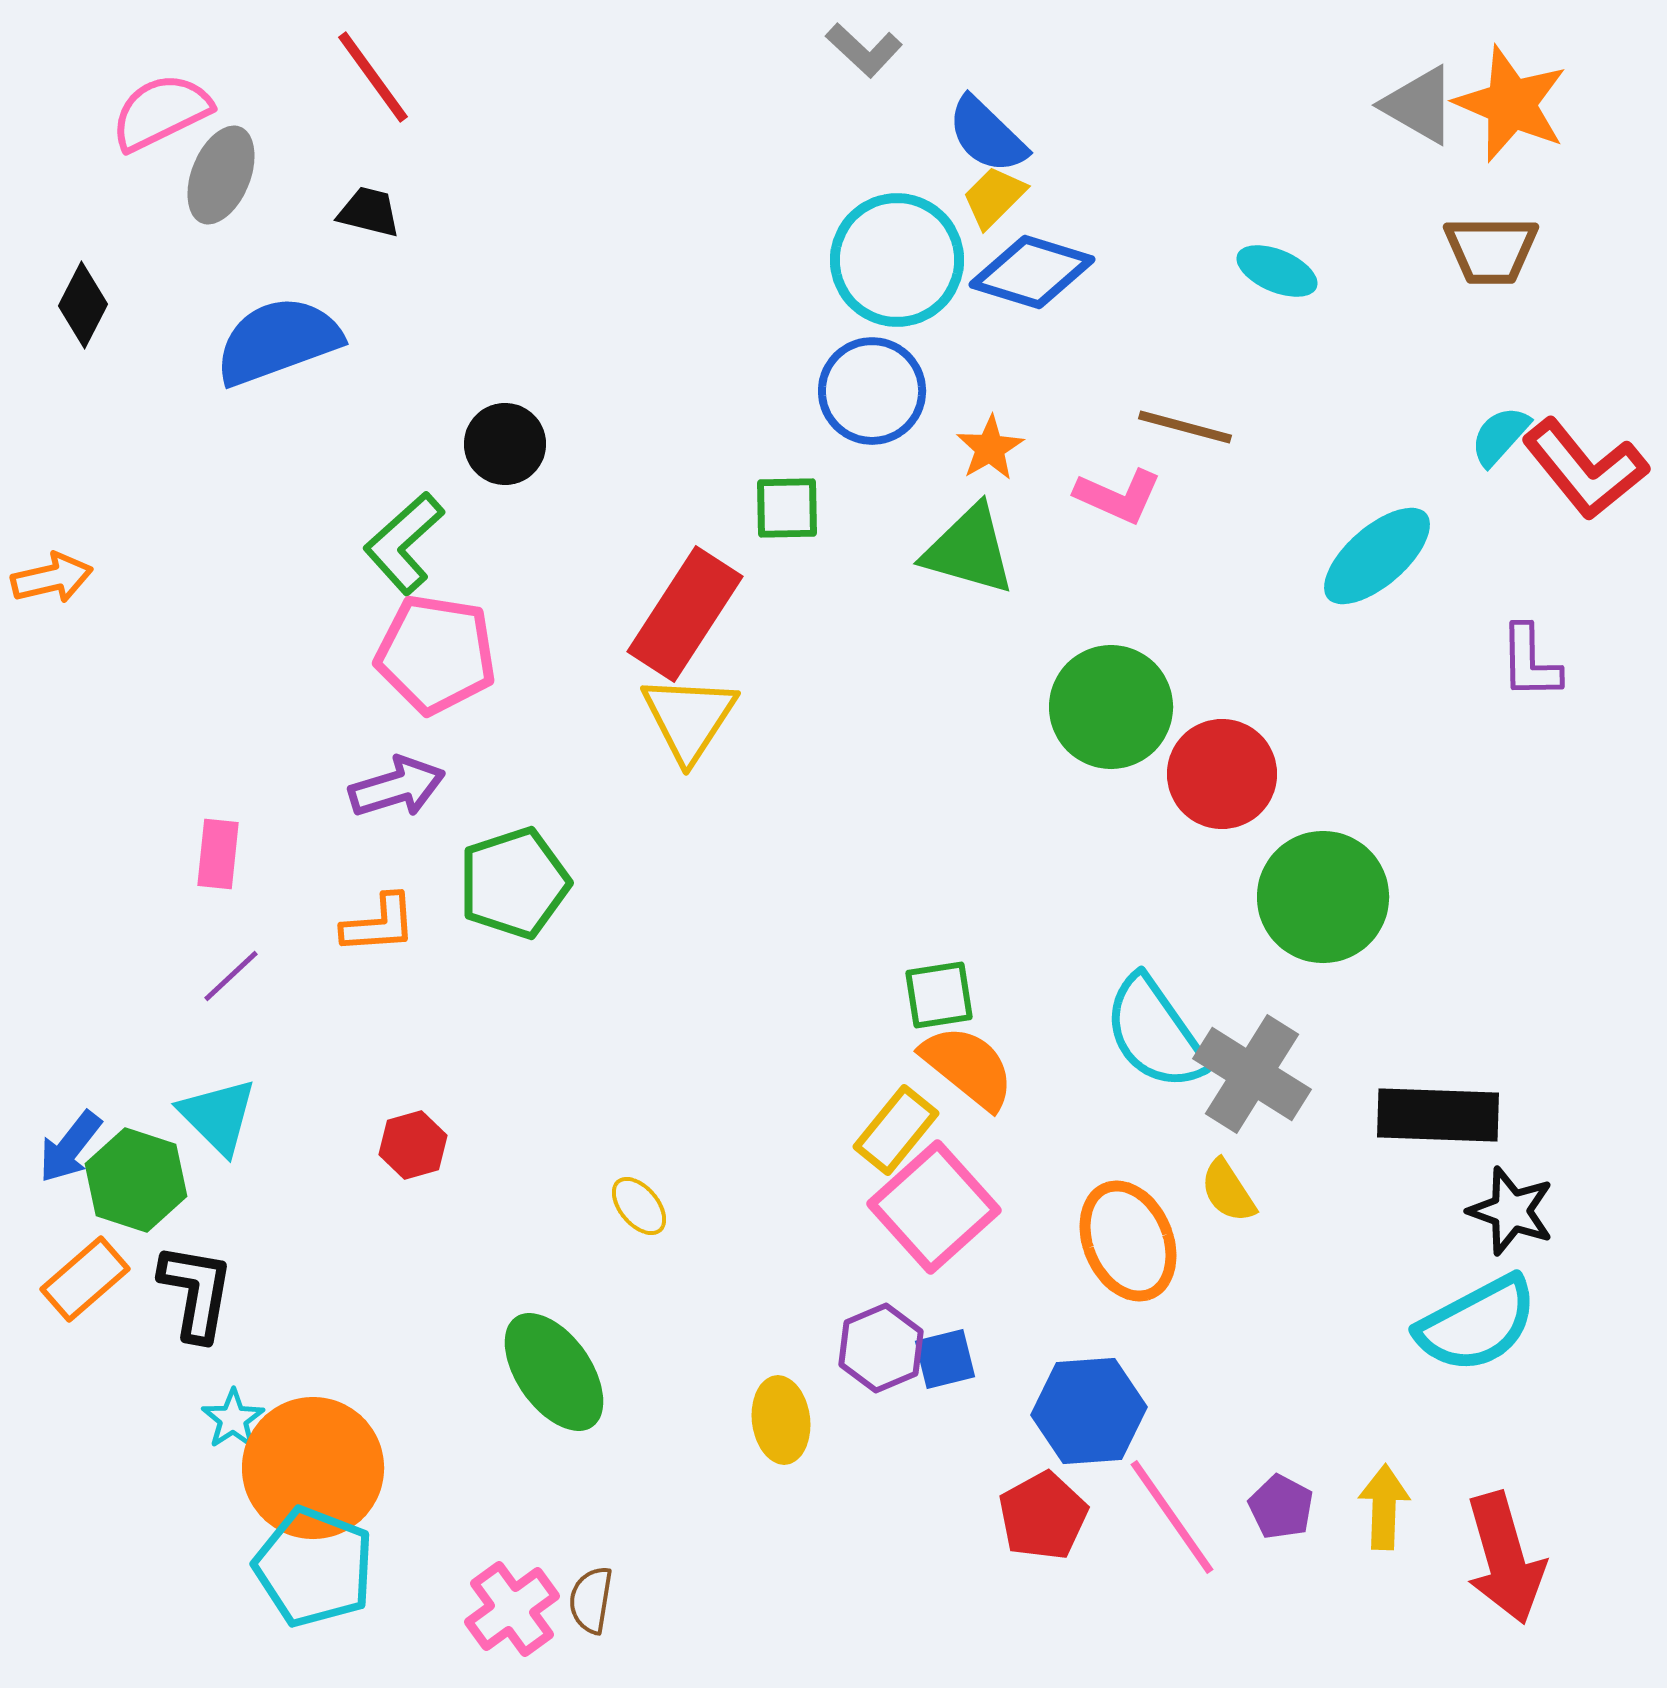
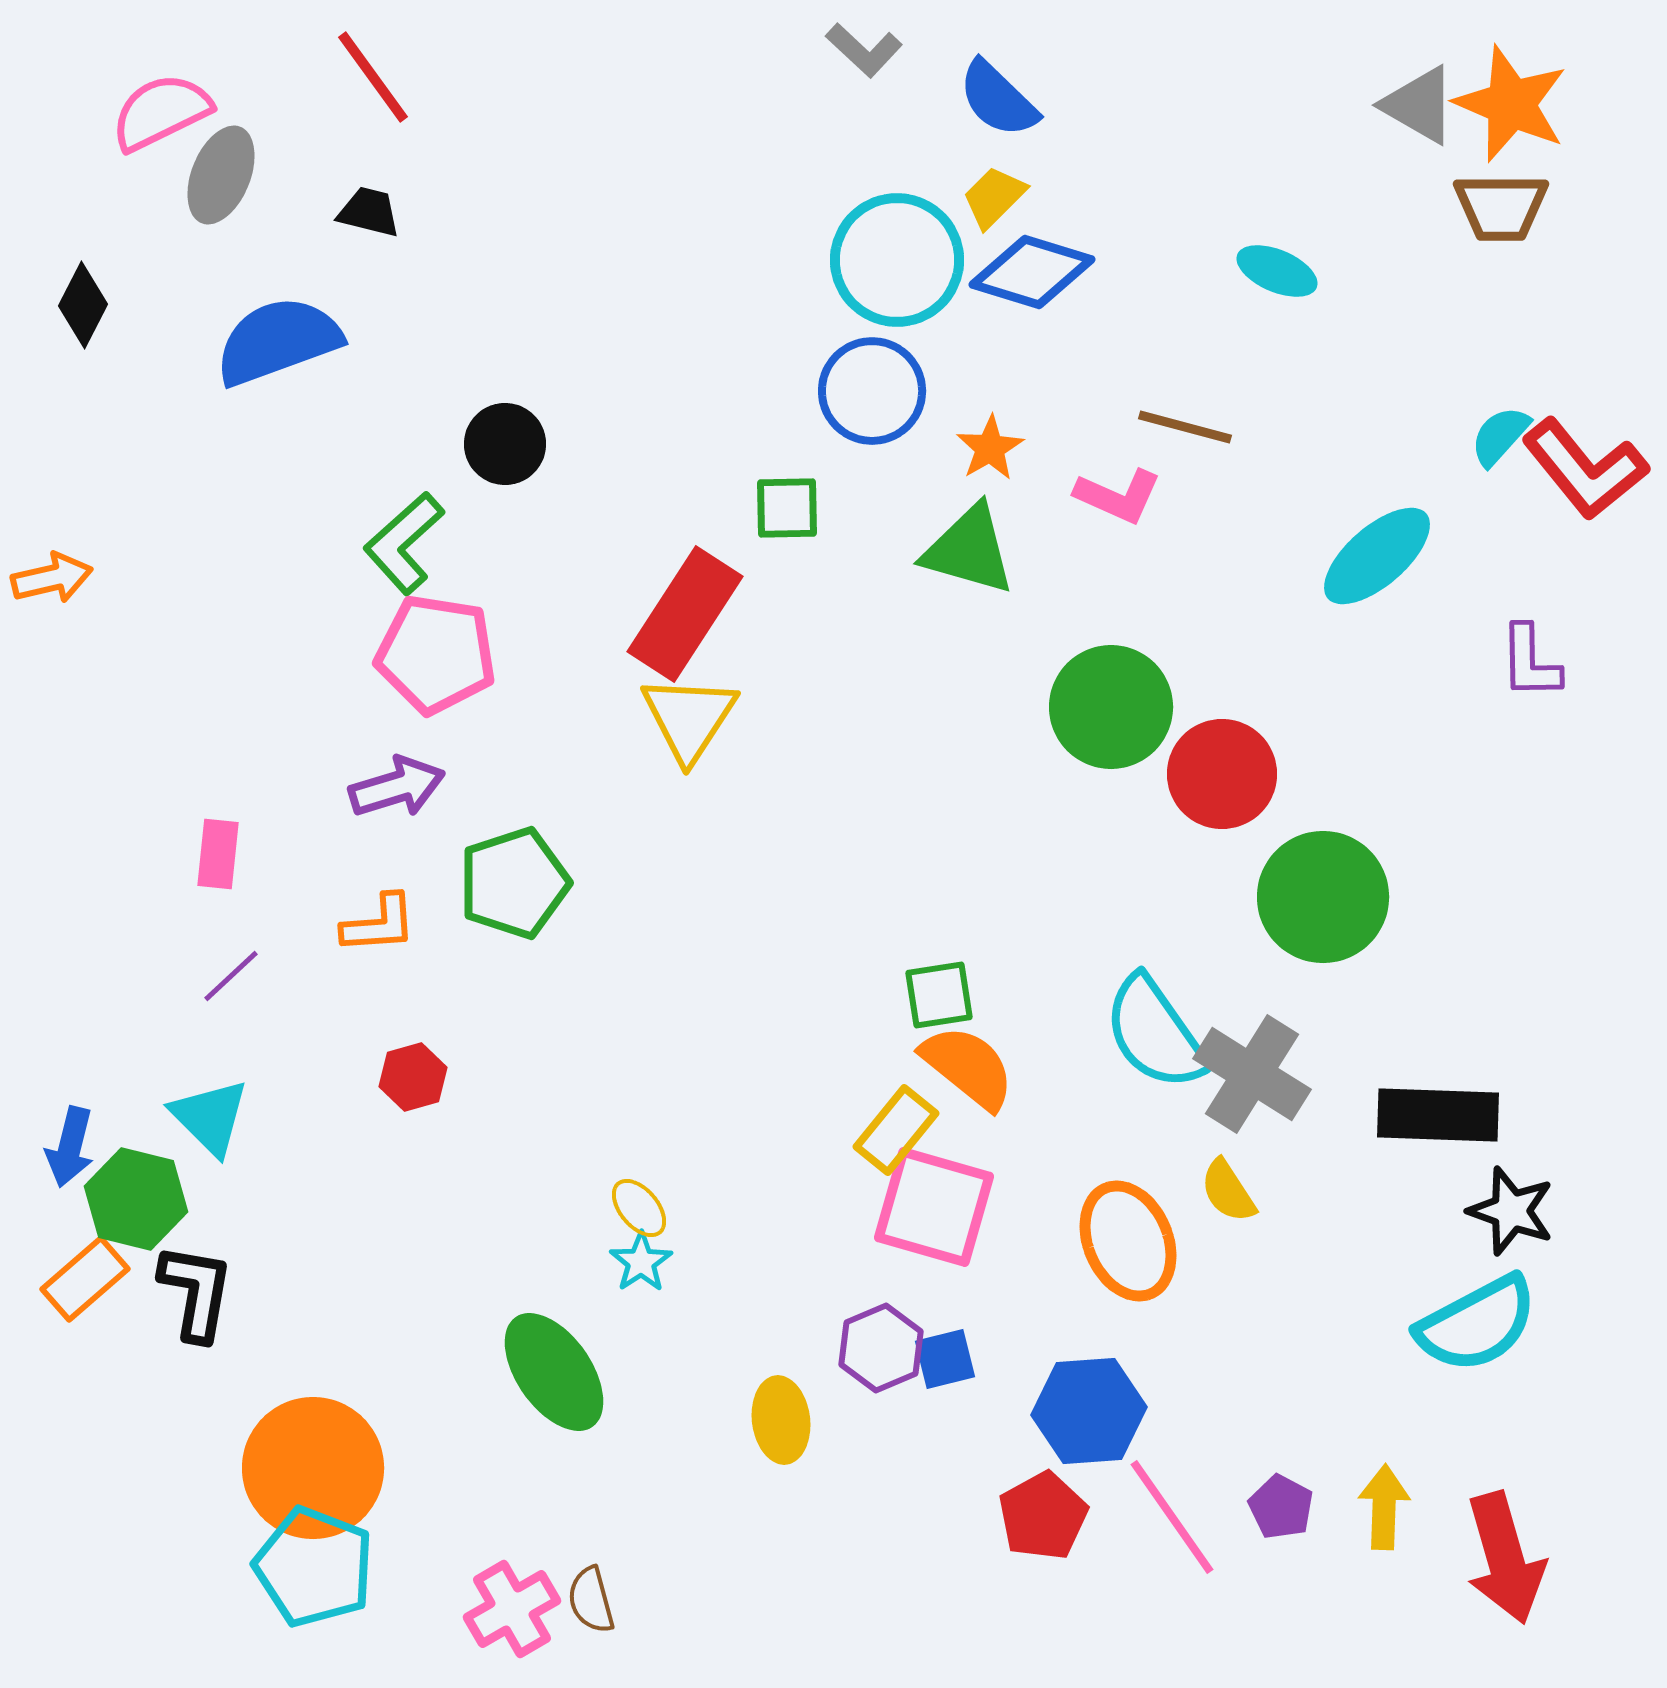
blue semicircle at (987, 135): moved 11 px right, 36 px up
brown trapezoid at (1491, 250): moved 10 px right, 43 px up
cyan triangle at (218, 1116): moved 8 px left, 1 px down
red hexagon at (413, 1145): moved 68 px up
blue arrow at (70, 1147): rotated 24 degrees counterclockwise
green hexagon at (136, 1180): moved 19 px down; rotated 4 degrees counterclockwise
yellow ellipse at (639, 1206): moved 2 px down
pink square at (934, 1207): rotated 32 degrees counterclockwise
cyan star at (233, 1419): moved 408 px right, 157 px up
brown semicircle at (591, 1600): rotated 24 degrees counterclockwise
pink cross at (512, 1609): rotated 6 degrees clockwise
